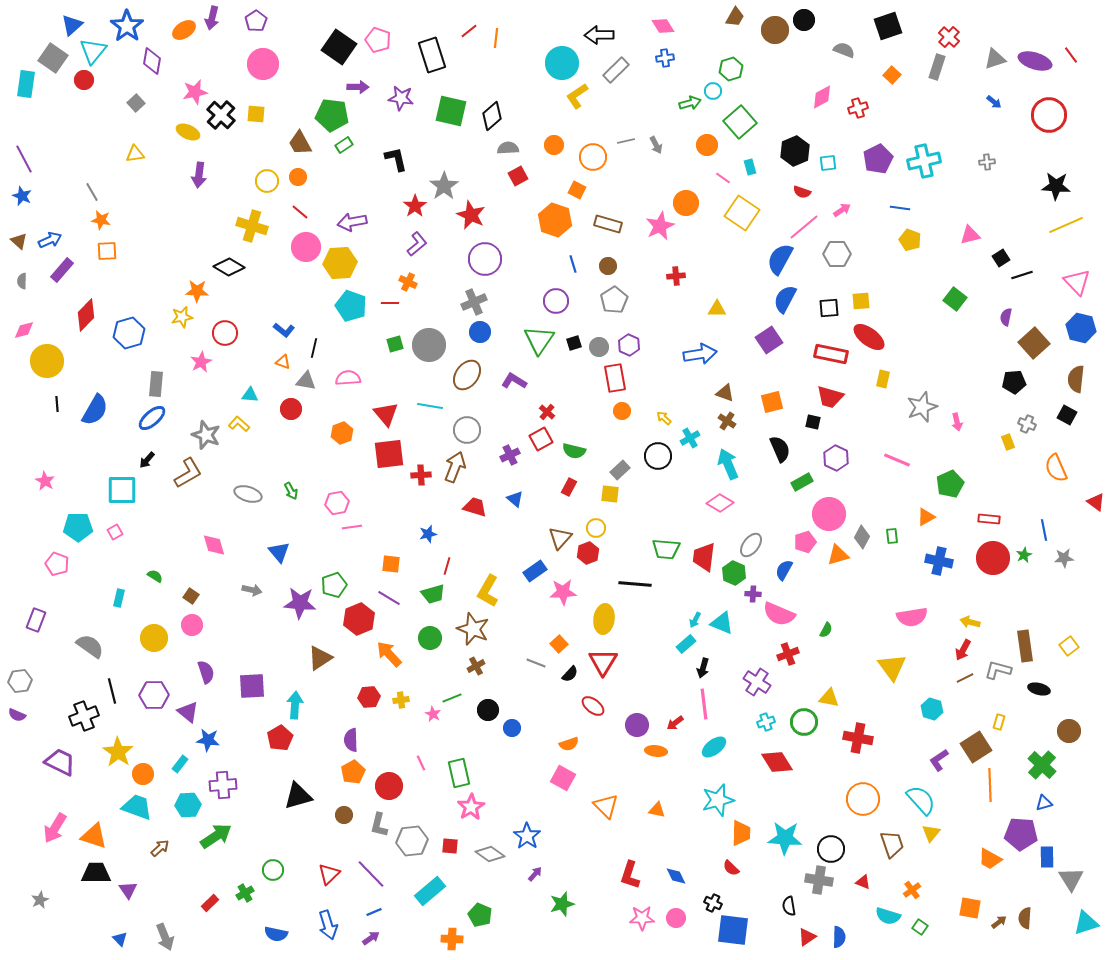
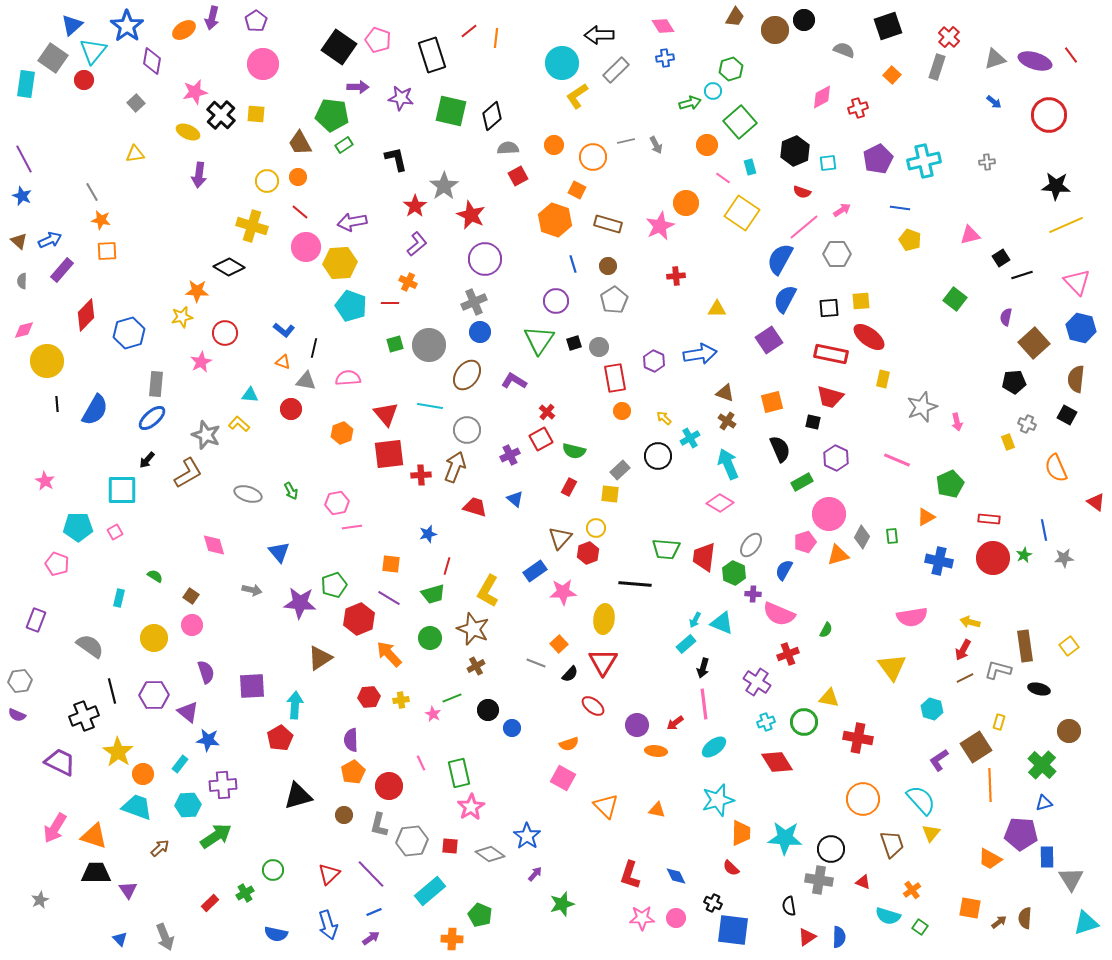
purple hexagon at (629, 345): moved 25 px right, 16 px down
